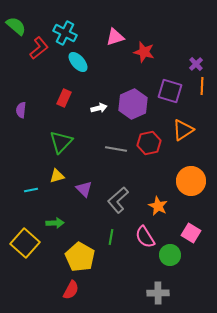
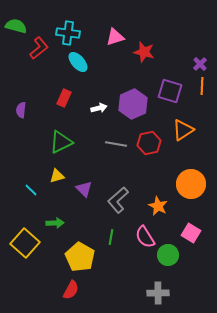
green semicircle: rotated 25 degrees counterclockwise
cyan cross: moved 3 px right; rotated 20 degrees counterclockwise
purple cross: moved 4 px right
green triangle: rotated 20 degrees clockwise
gray line: moved 5 px up
orange circle: moved 3 px down
cyan line: rotated 56 degrees clockwise
green circle: moved 2 px left
